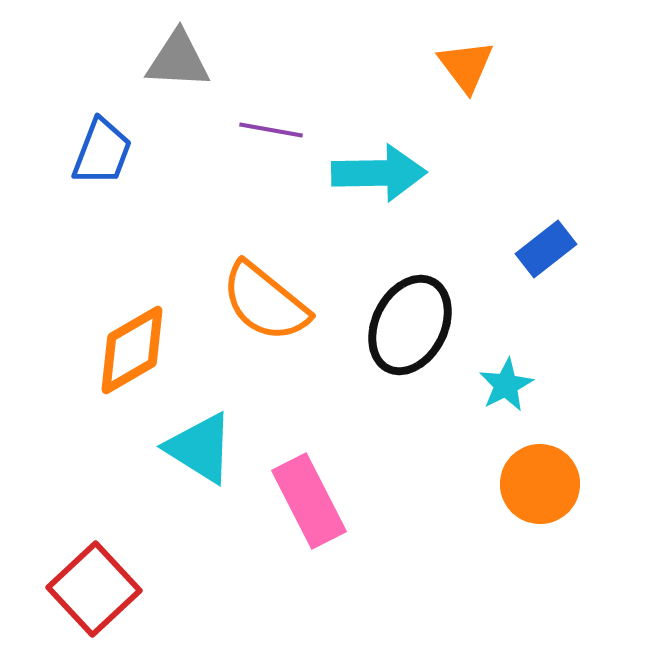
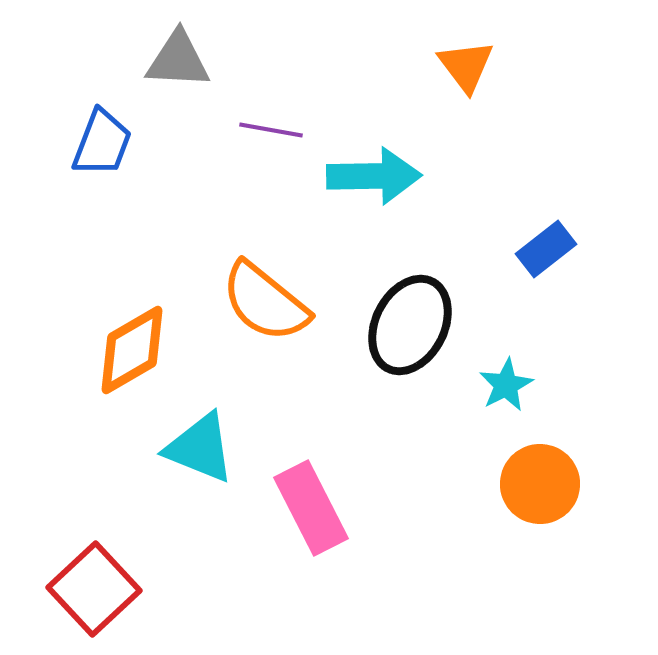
blue trapezoid: moved 9 px up
cyan arrow: moved 5 px left, 3 px down
cyan triangle: rotated 10 degrees counterclockwise
pink rectangle: moved 2 px right, 7 px down
